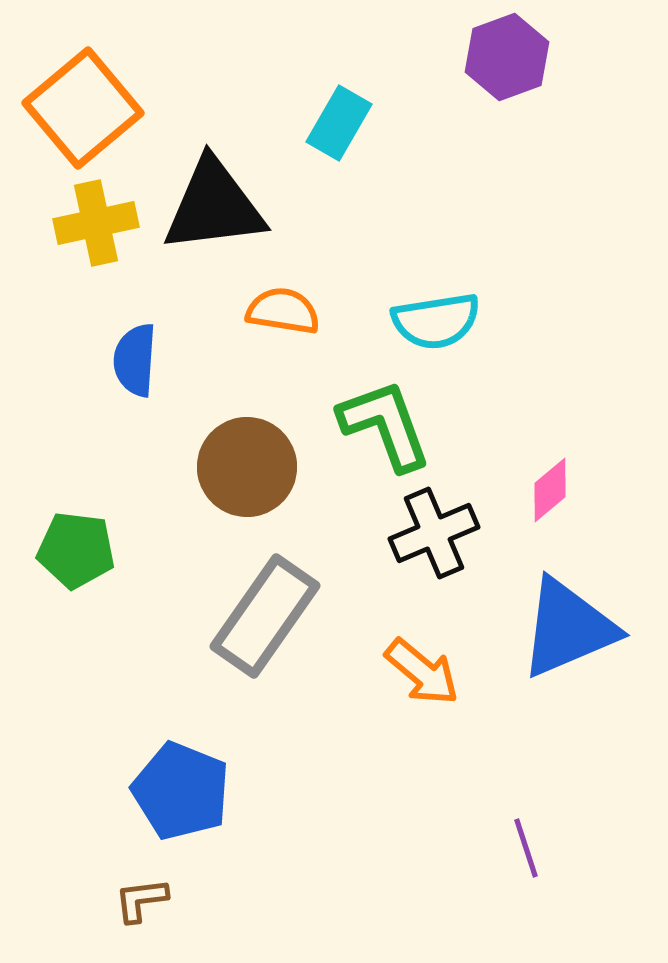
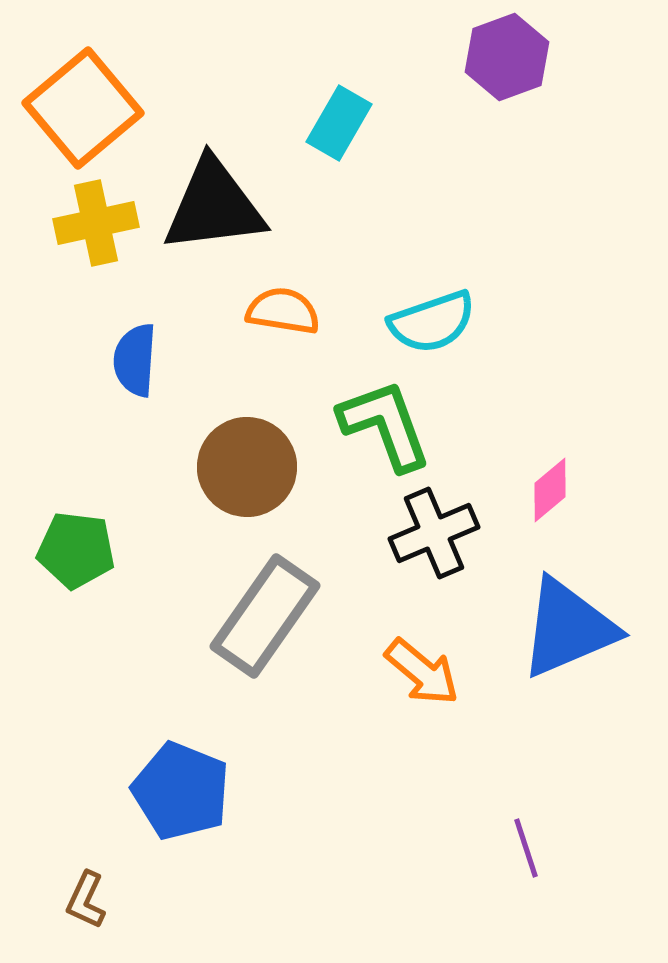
cyan semicircle: moved 4 px left, 1 px down; rotated 10 degrees counterclockwise
brown L-shape: moved 55 px left; rotated 58 degrees counterclockwise
